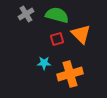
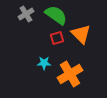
green semicircle: moved 1 px left; rotated 20 degrees clockwise
red square: moved 1 px up
orange cross: rotated 15 degrees counterclockwise
